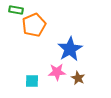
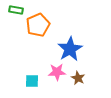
orange pentagon: moved 4 px right
